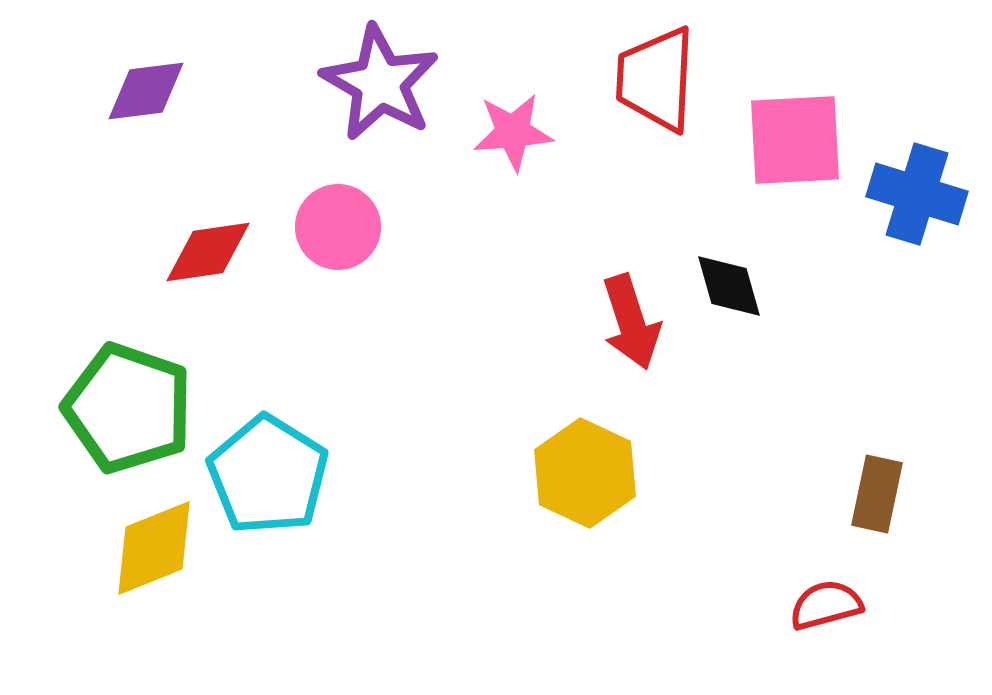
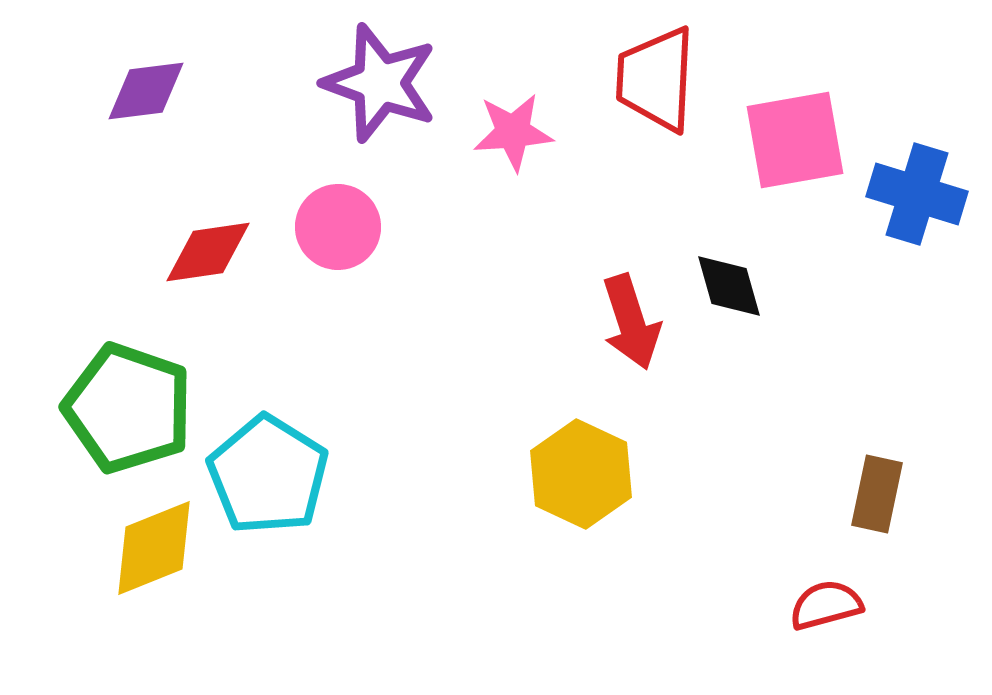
purple star: rotated 10 degrees counterclockwise
pink square: rotated 7 degrees counterclockwise
yellow hexagon: moved 4 px left, 1 px down
